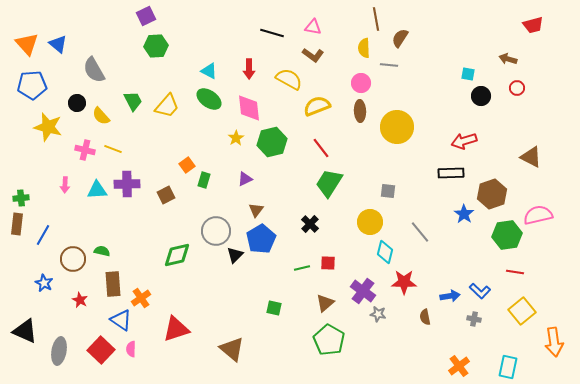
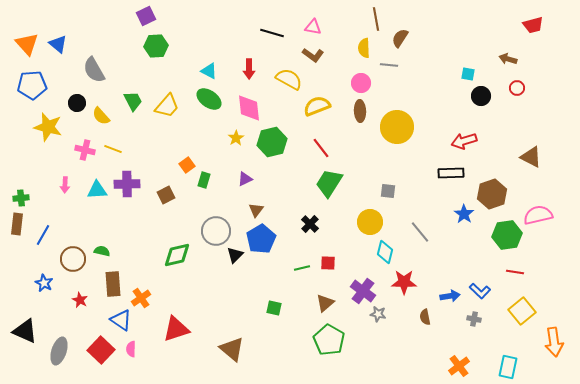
gray ellipse at (59, 351): rotated 8 degrees clockwise
